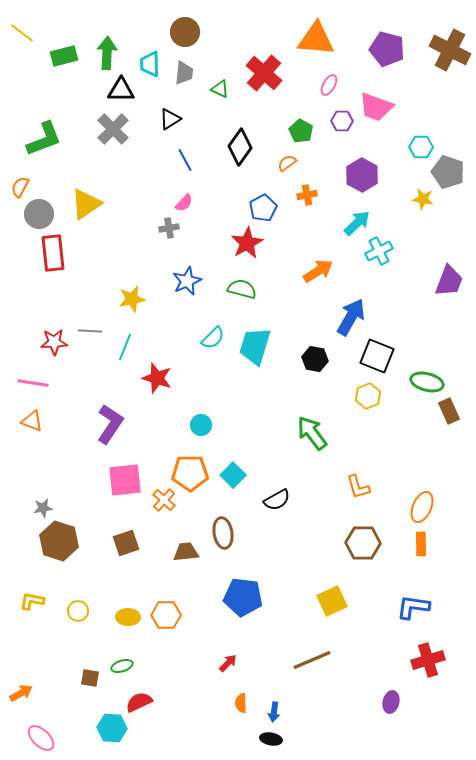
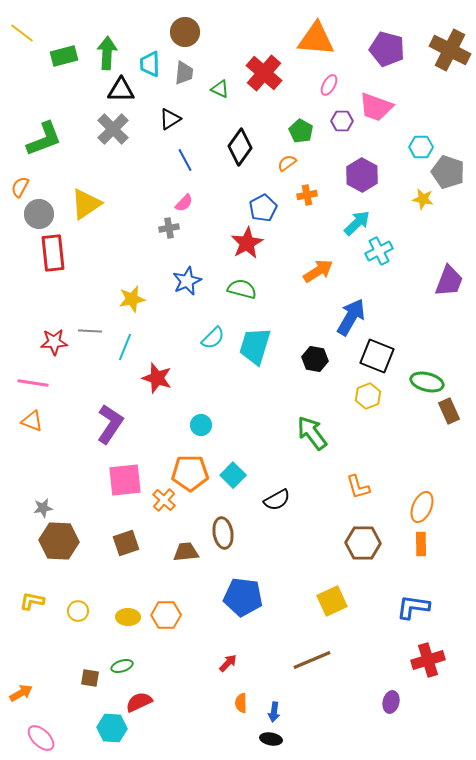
brown hexagon at (59, 541): rotated 15 degrees counterclockwise
